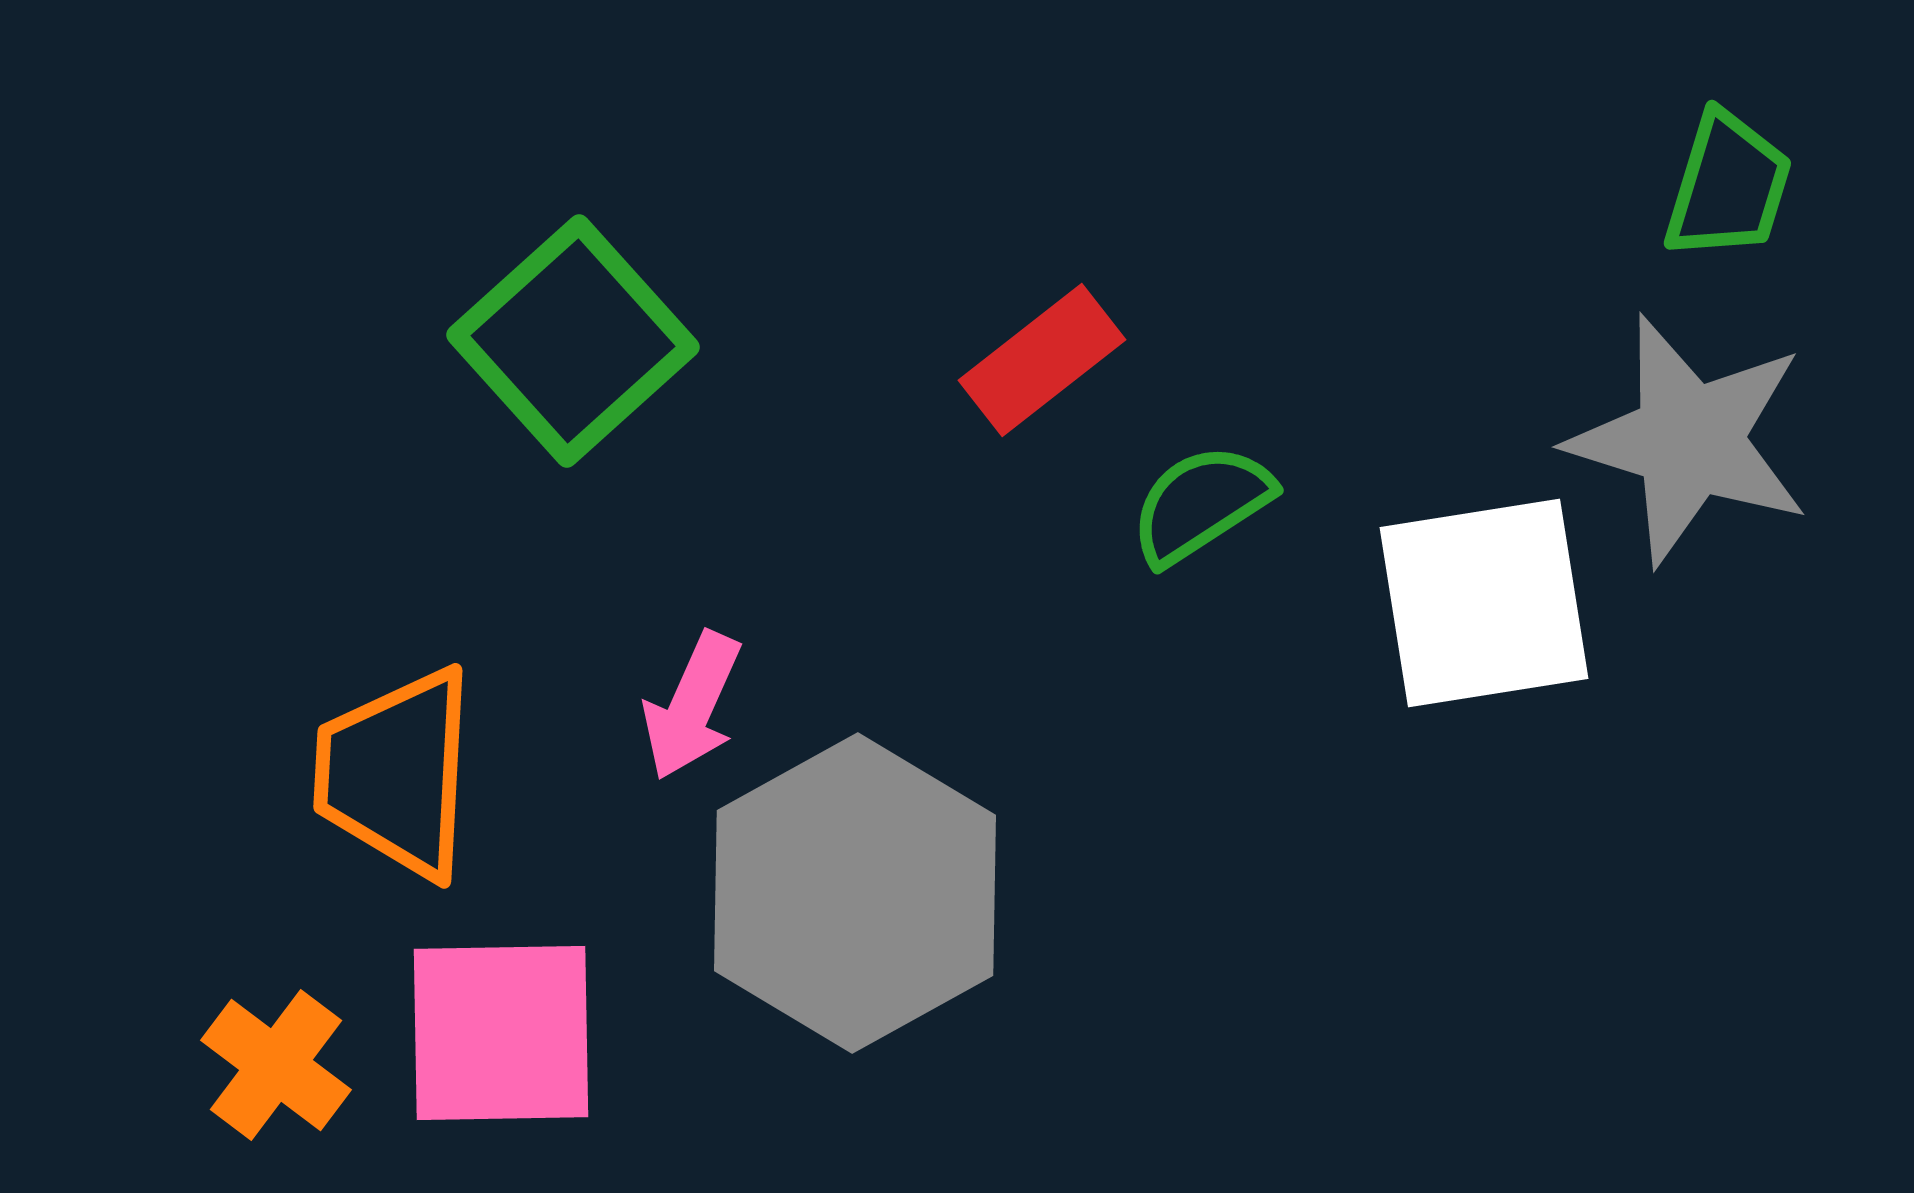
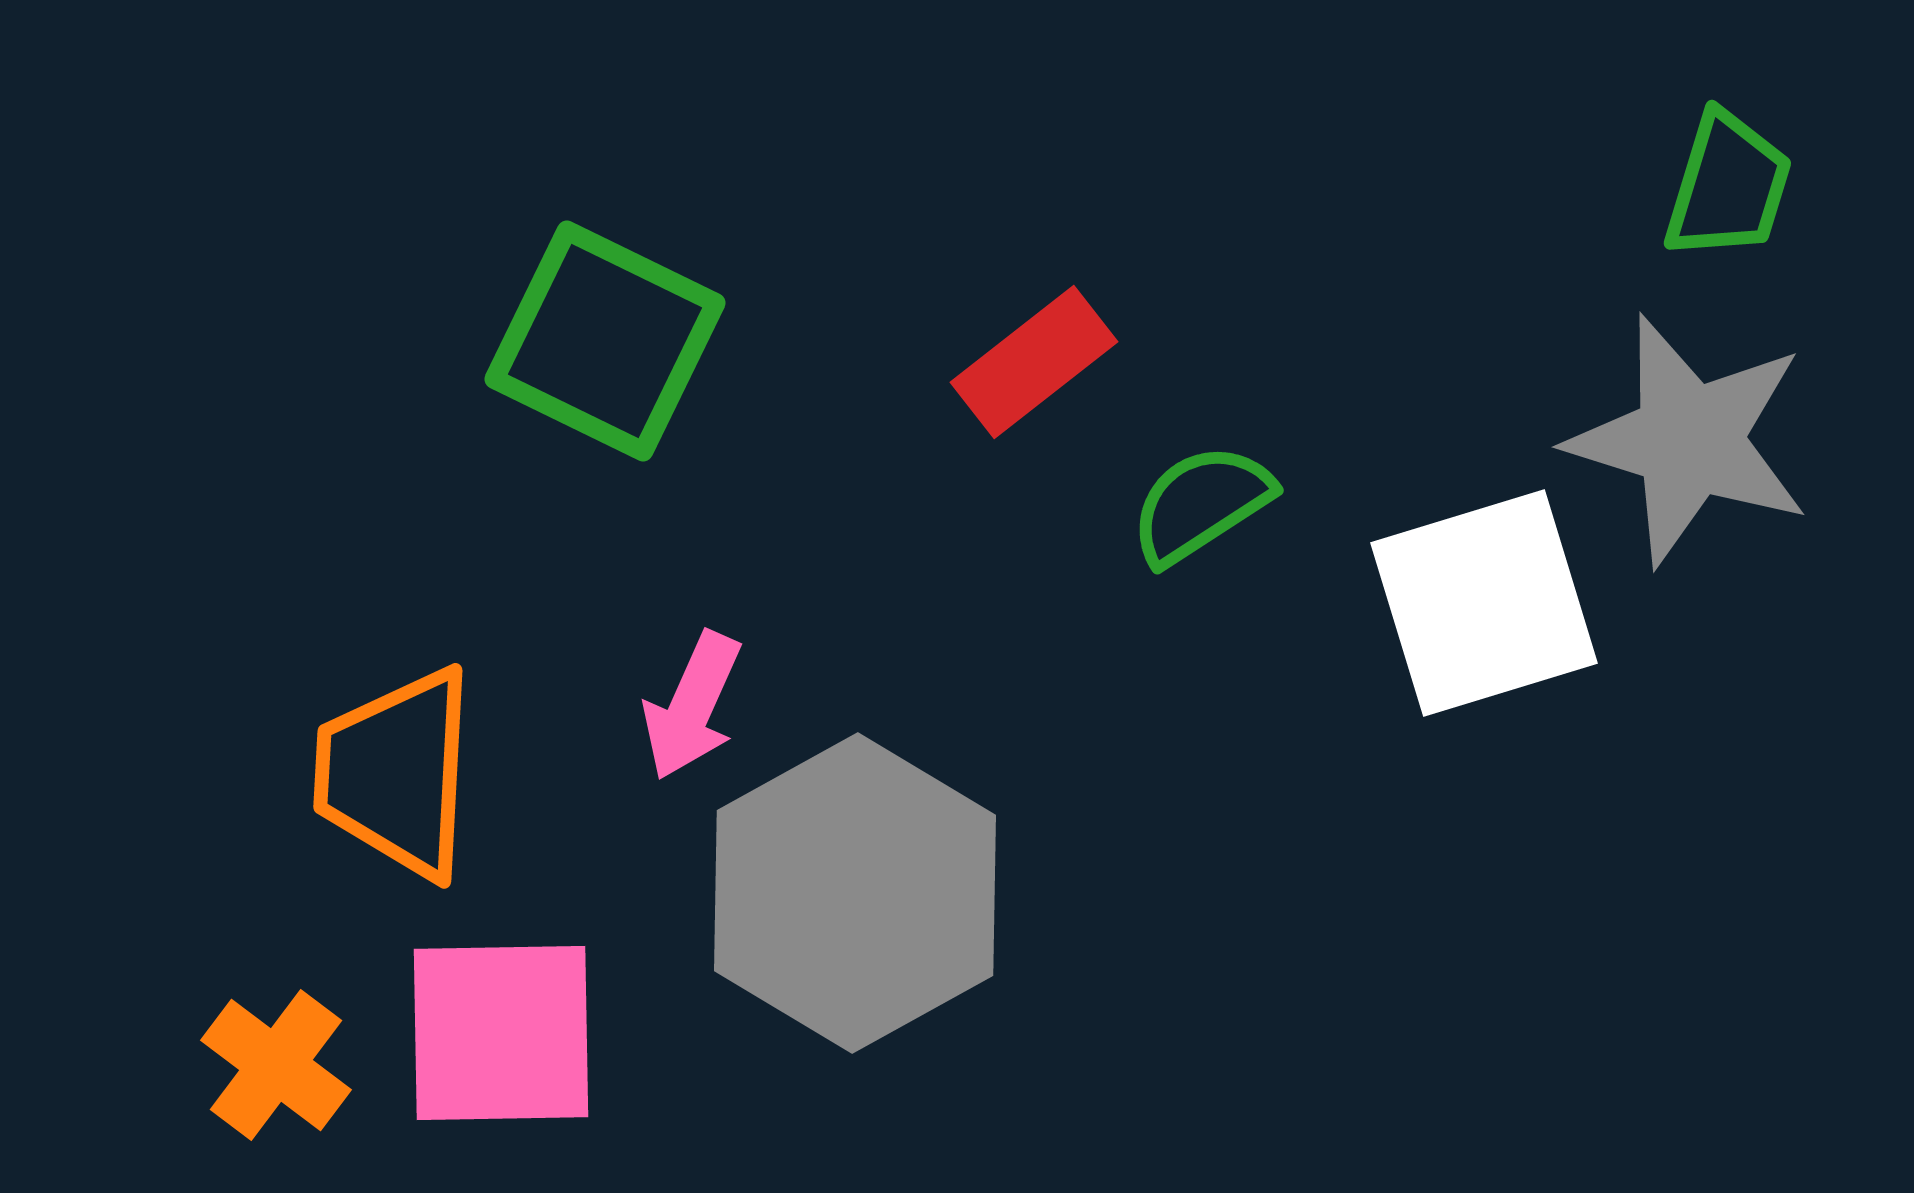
green square: moved 32 px right; rotated 22 degrees counterclockwise
red rectangle: moved 8 px left, 2 px down
white square: rotated 8 degrees counterclockwise
